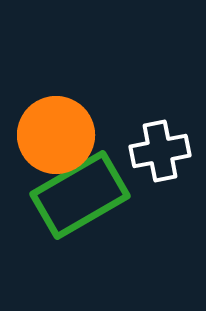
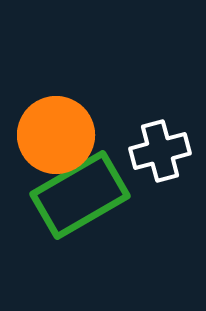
white cross: rotated 4 degrees counterclockwise
